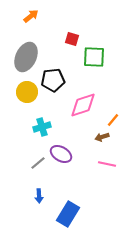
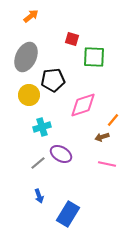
yellow circle: moved 2 px right, 3 px down
blue arrow: rotated 16 degrees counterclockwise
